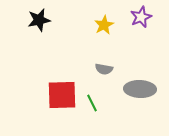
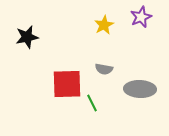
black star: moved 12 px left, 17 px down
red square: moved 5 px right, 11 px up
